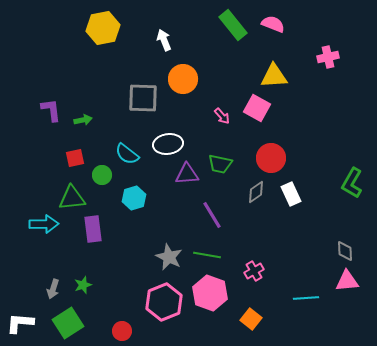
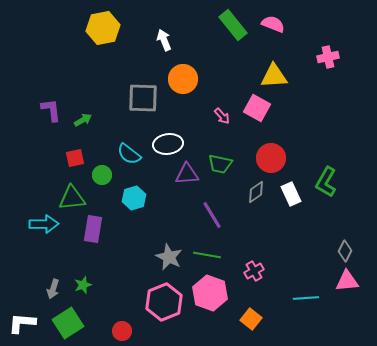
green arrow at (83, 120): rotated 18 degrees counterclockwise
cyan semicircle at (127, 154): moved 2 px right
green L-shape at (352, 183): moved 26 px left, 1 px up
purple rectangle at (93, 229): rotated 16 degrees clockwise
gray diamond at (345, 251): rotated 30 degrees clockwise
white L-shape at (20, 323): moved 2 px right
